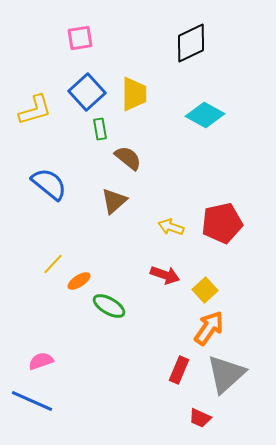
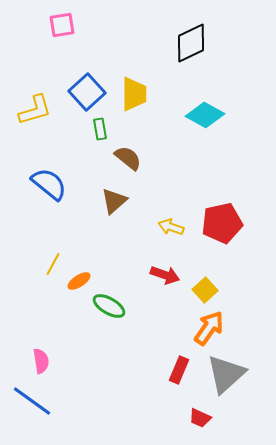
pink square: moved 18 px left, 13 px up
yellow line: rotated 15 degrees counterclockwise
pink semicircle: rotated 100 degrees clockwise
blue line: rotated 12 degrees clockwise
